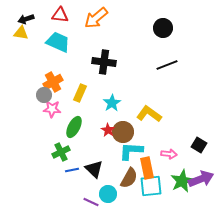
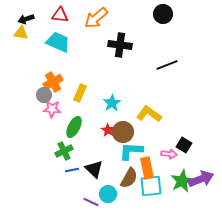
black circle: moved 14 px up
black cross: moved 16 px right, 17 px up
black square: moved 15 px left
green cross: moved 3 px right, 1 px up
